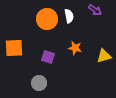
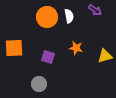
orange circle: moved 2 px up
orange star: moved 1 px right
yellow triangle: moved 1 px right
gray circle: moved 1 px down
